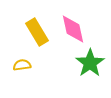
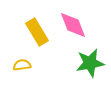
pink diamond: moved 4 px up; rotated 8 degrees counterclockwise
green star: rotated 24 degrees clockwise
